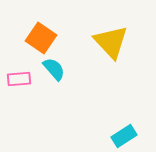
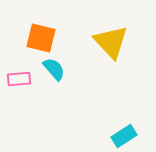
orange square: rotated 20 degrees counterclockwise
